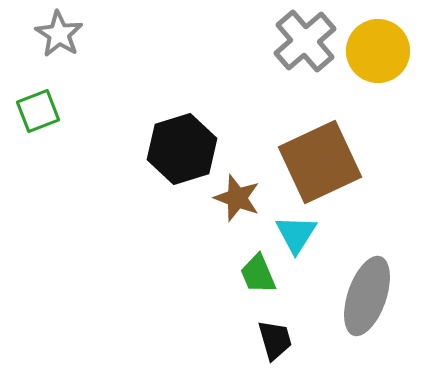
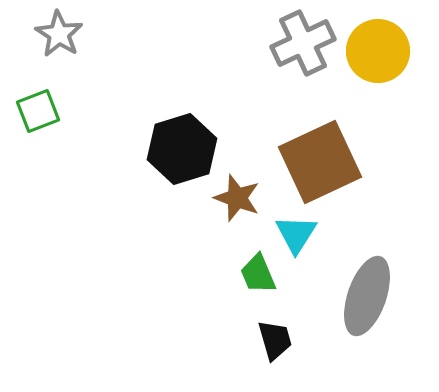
gray cross: moved 2 px left, 2 px down; rotated 16 degrees clockwise
